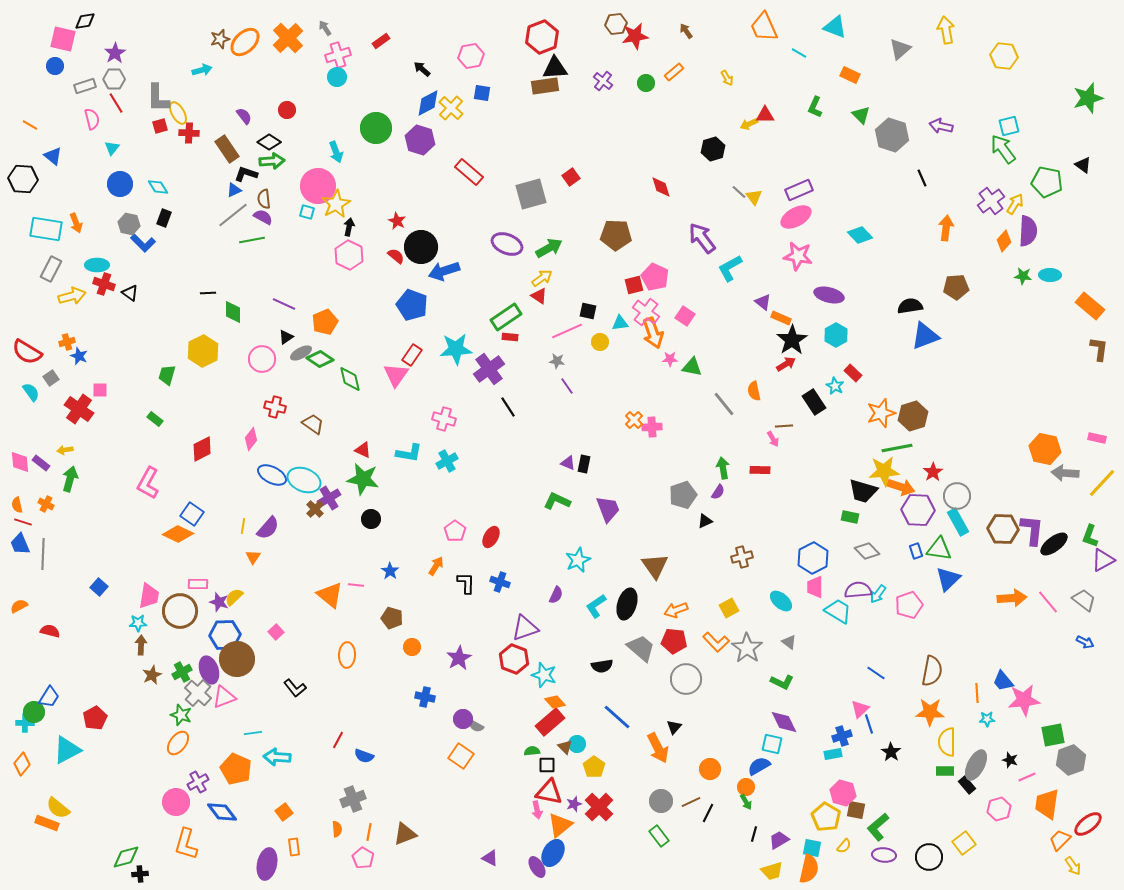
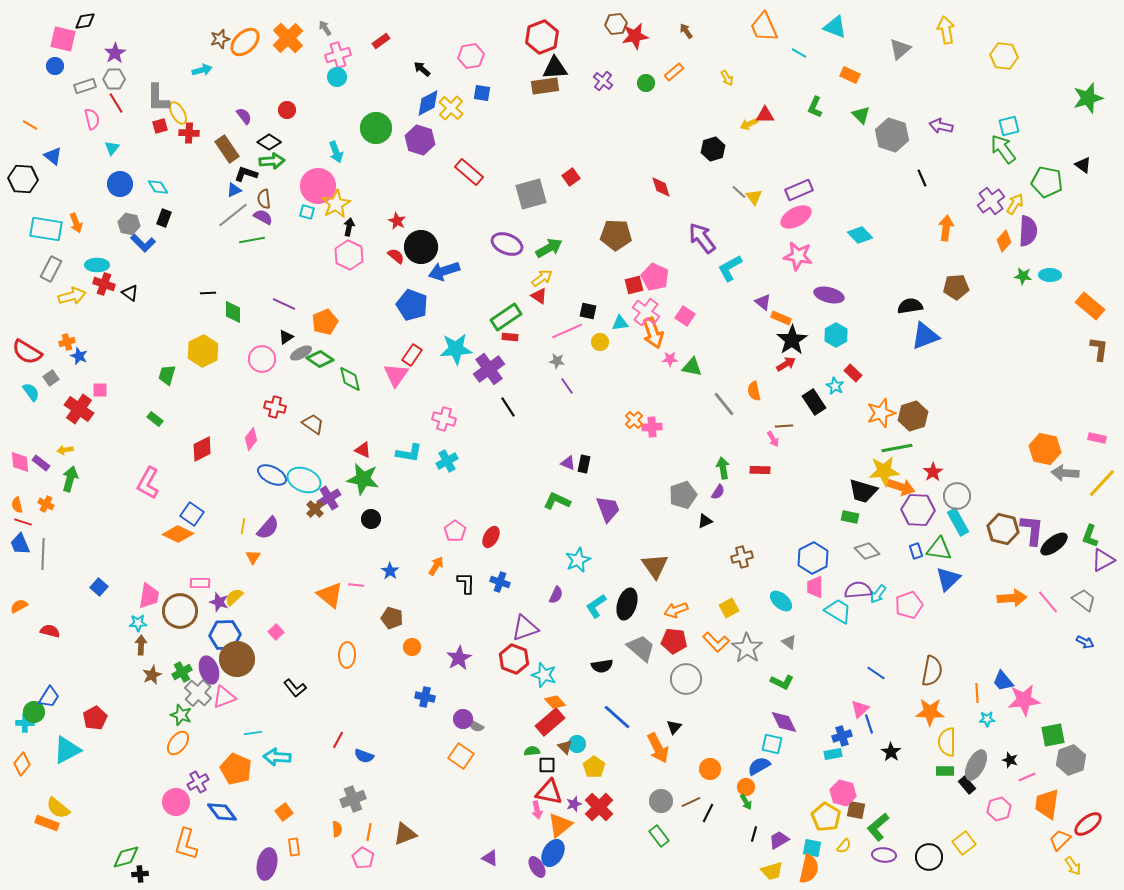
brown hexagon at (1003, 529): rotated 12 degrees clockwise
pink rectangle at (198, 584): moved 2 px right, 1 px up
